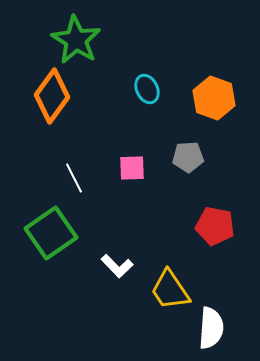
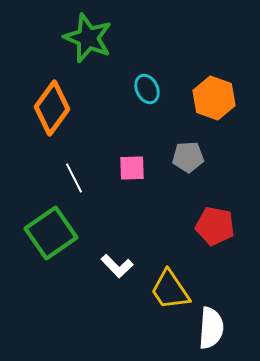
green star: moved 12 px right, 2 px up; rotated 9 degrees counterclockwise
orange diamond: moved 12 px down
